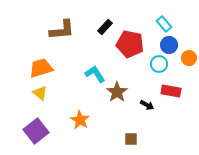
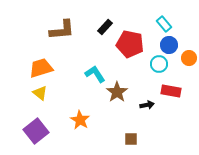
black arrow: rotated 40 degrees counterclockwise
